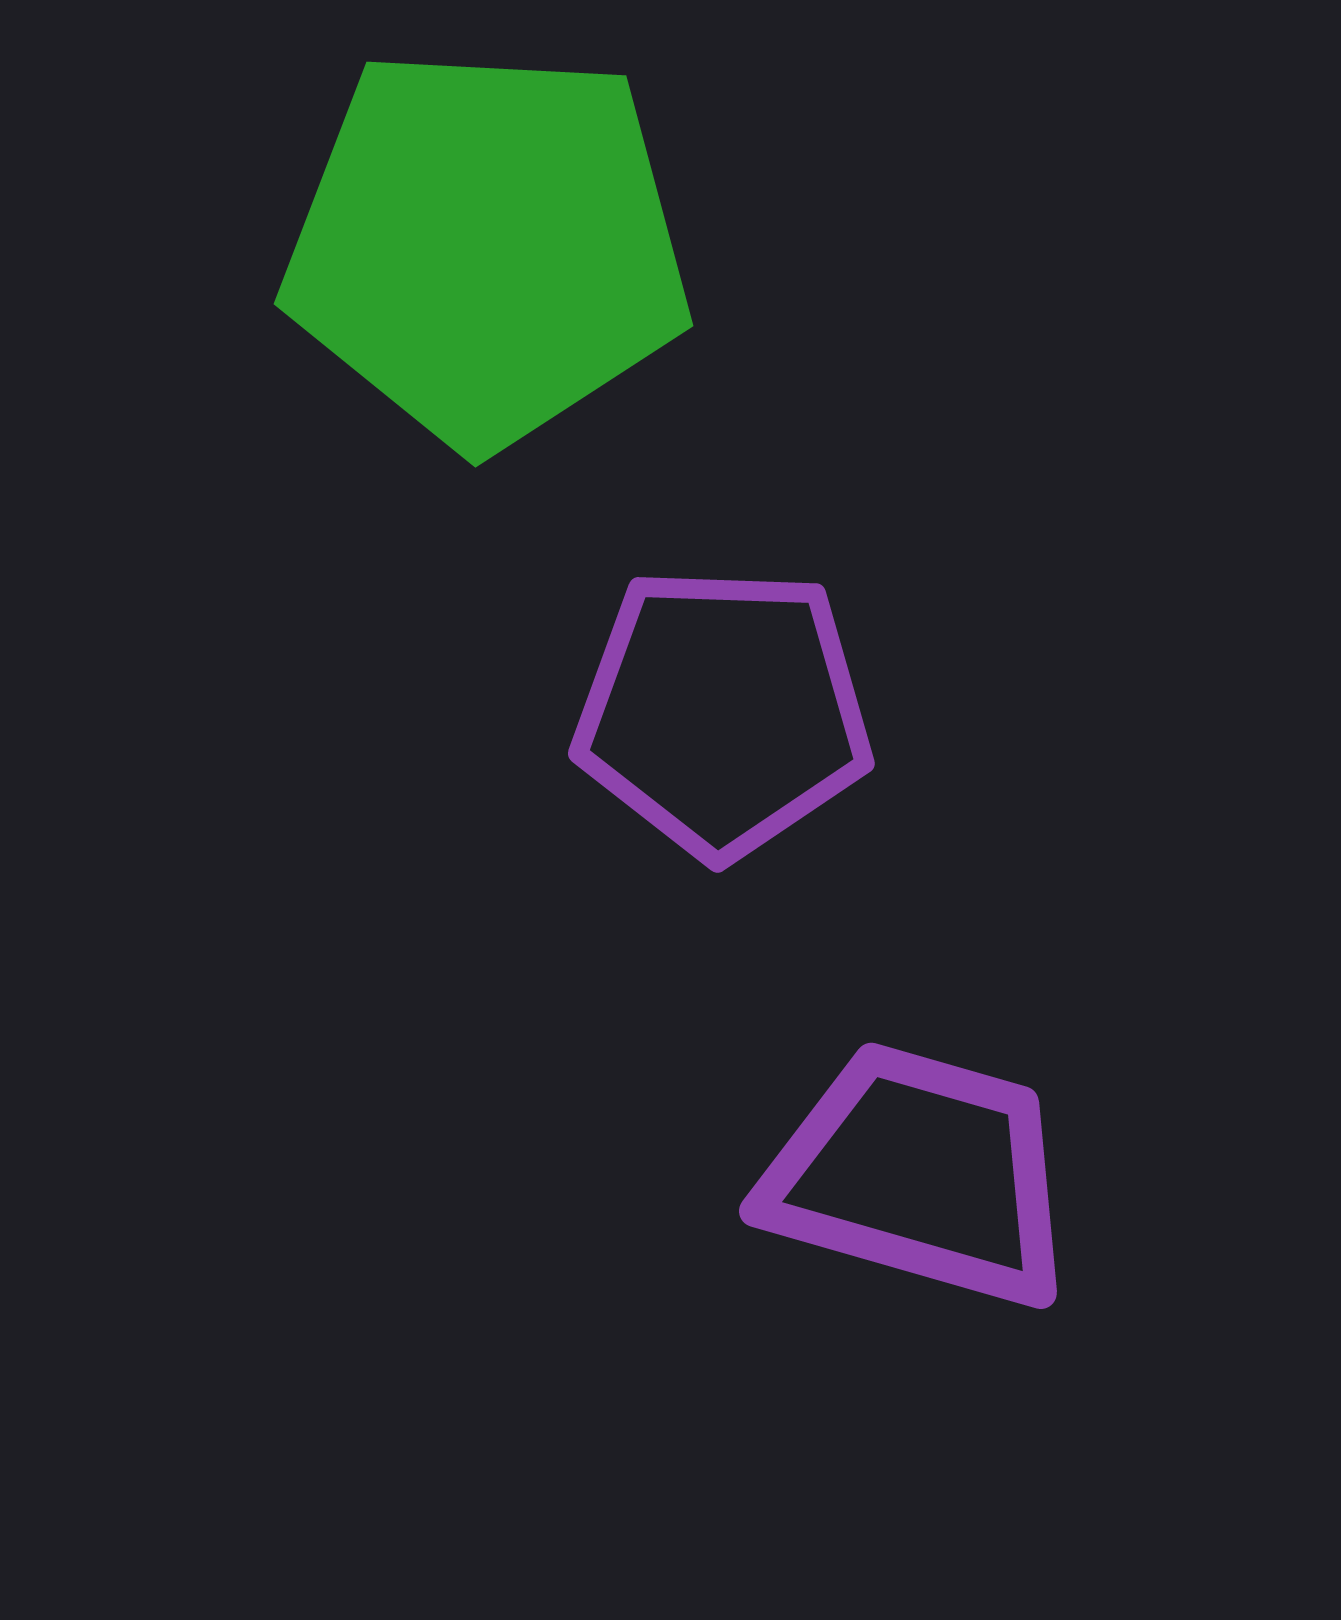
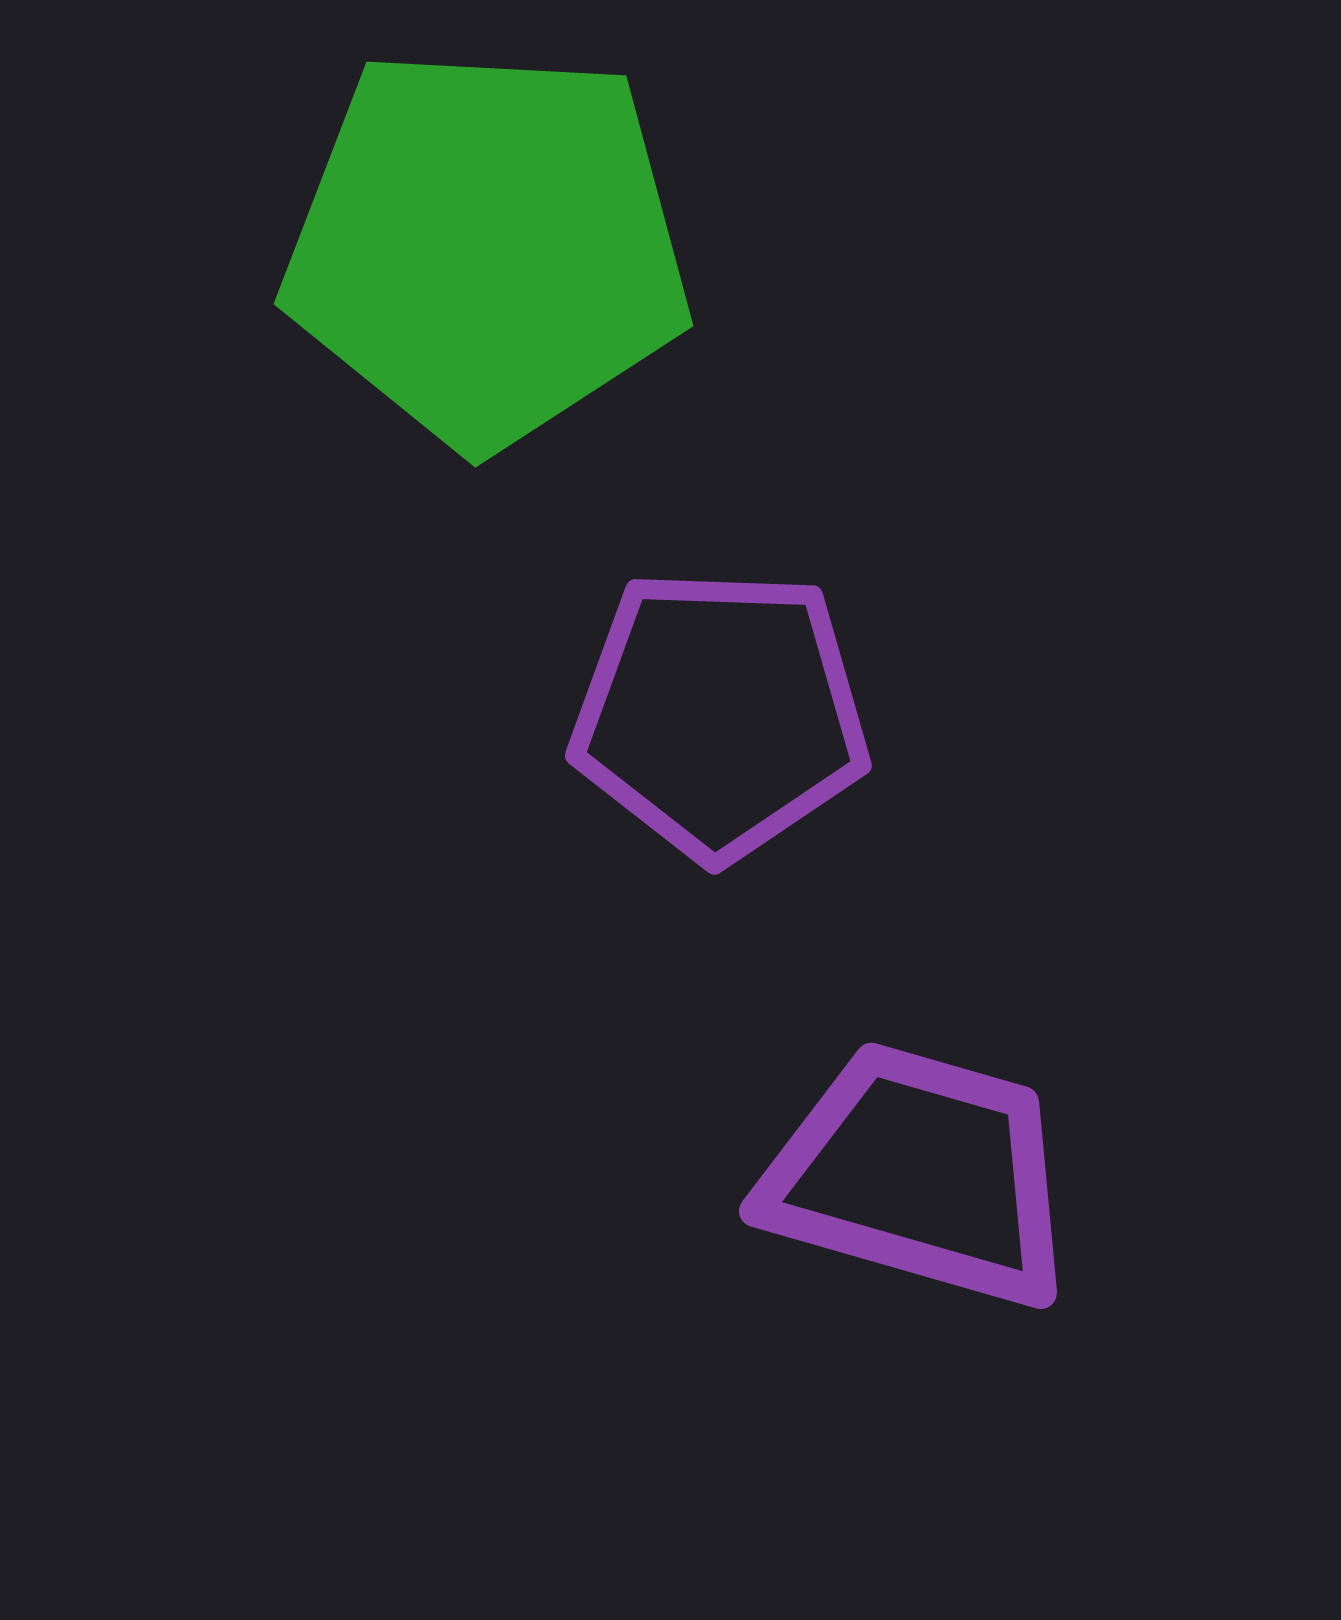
purple pentagon: moved 3 px left, 2 px down
